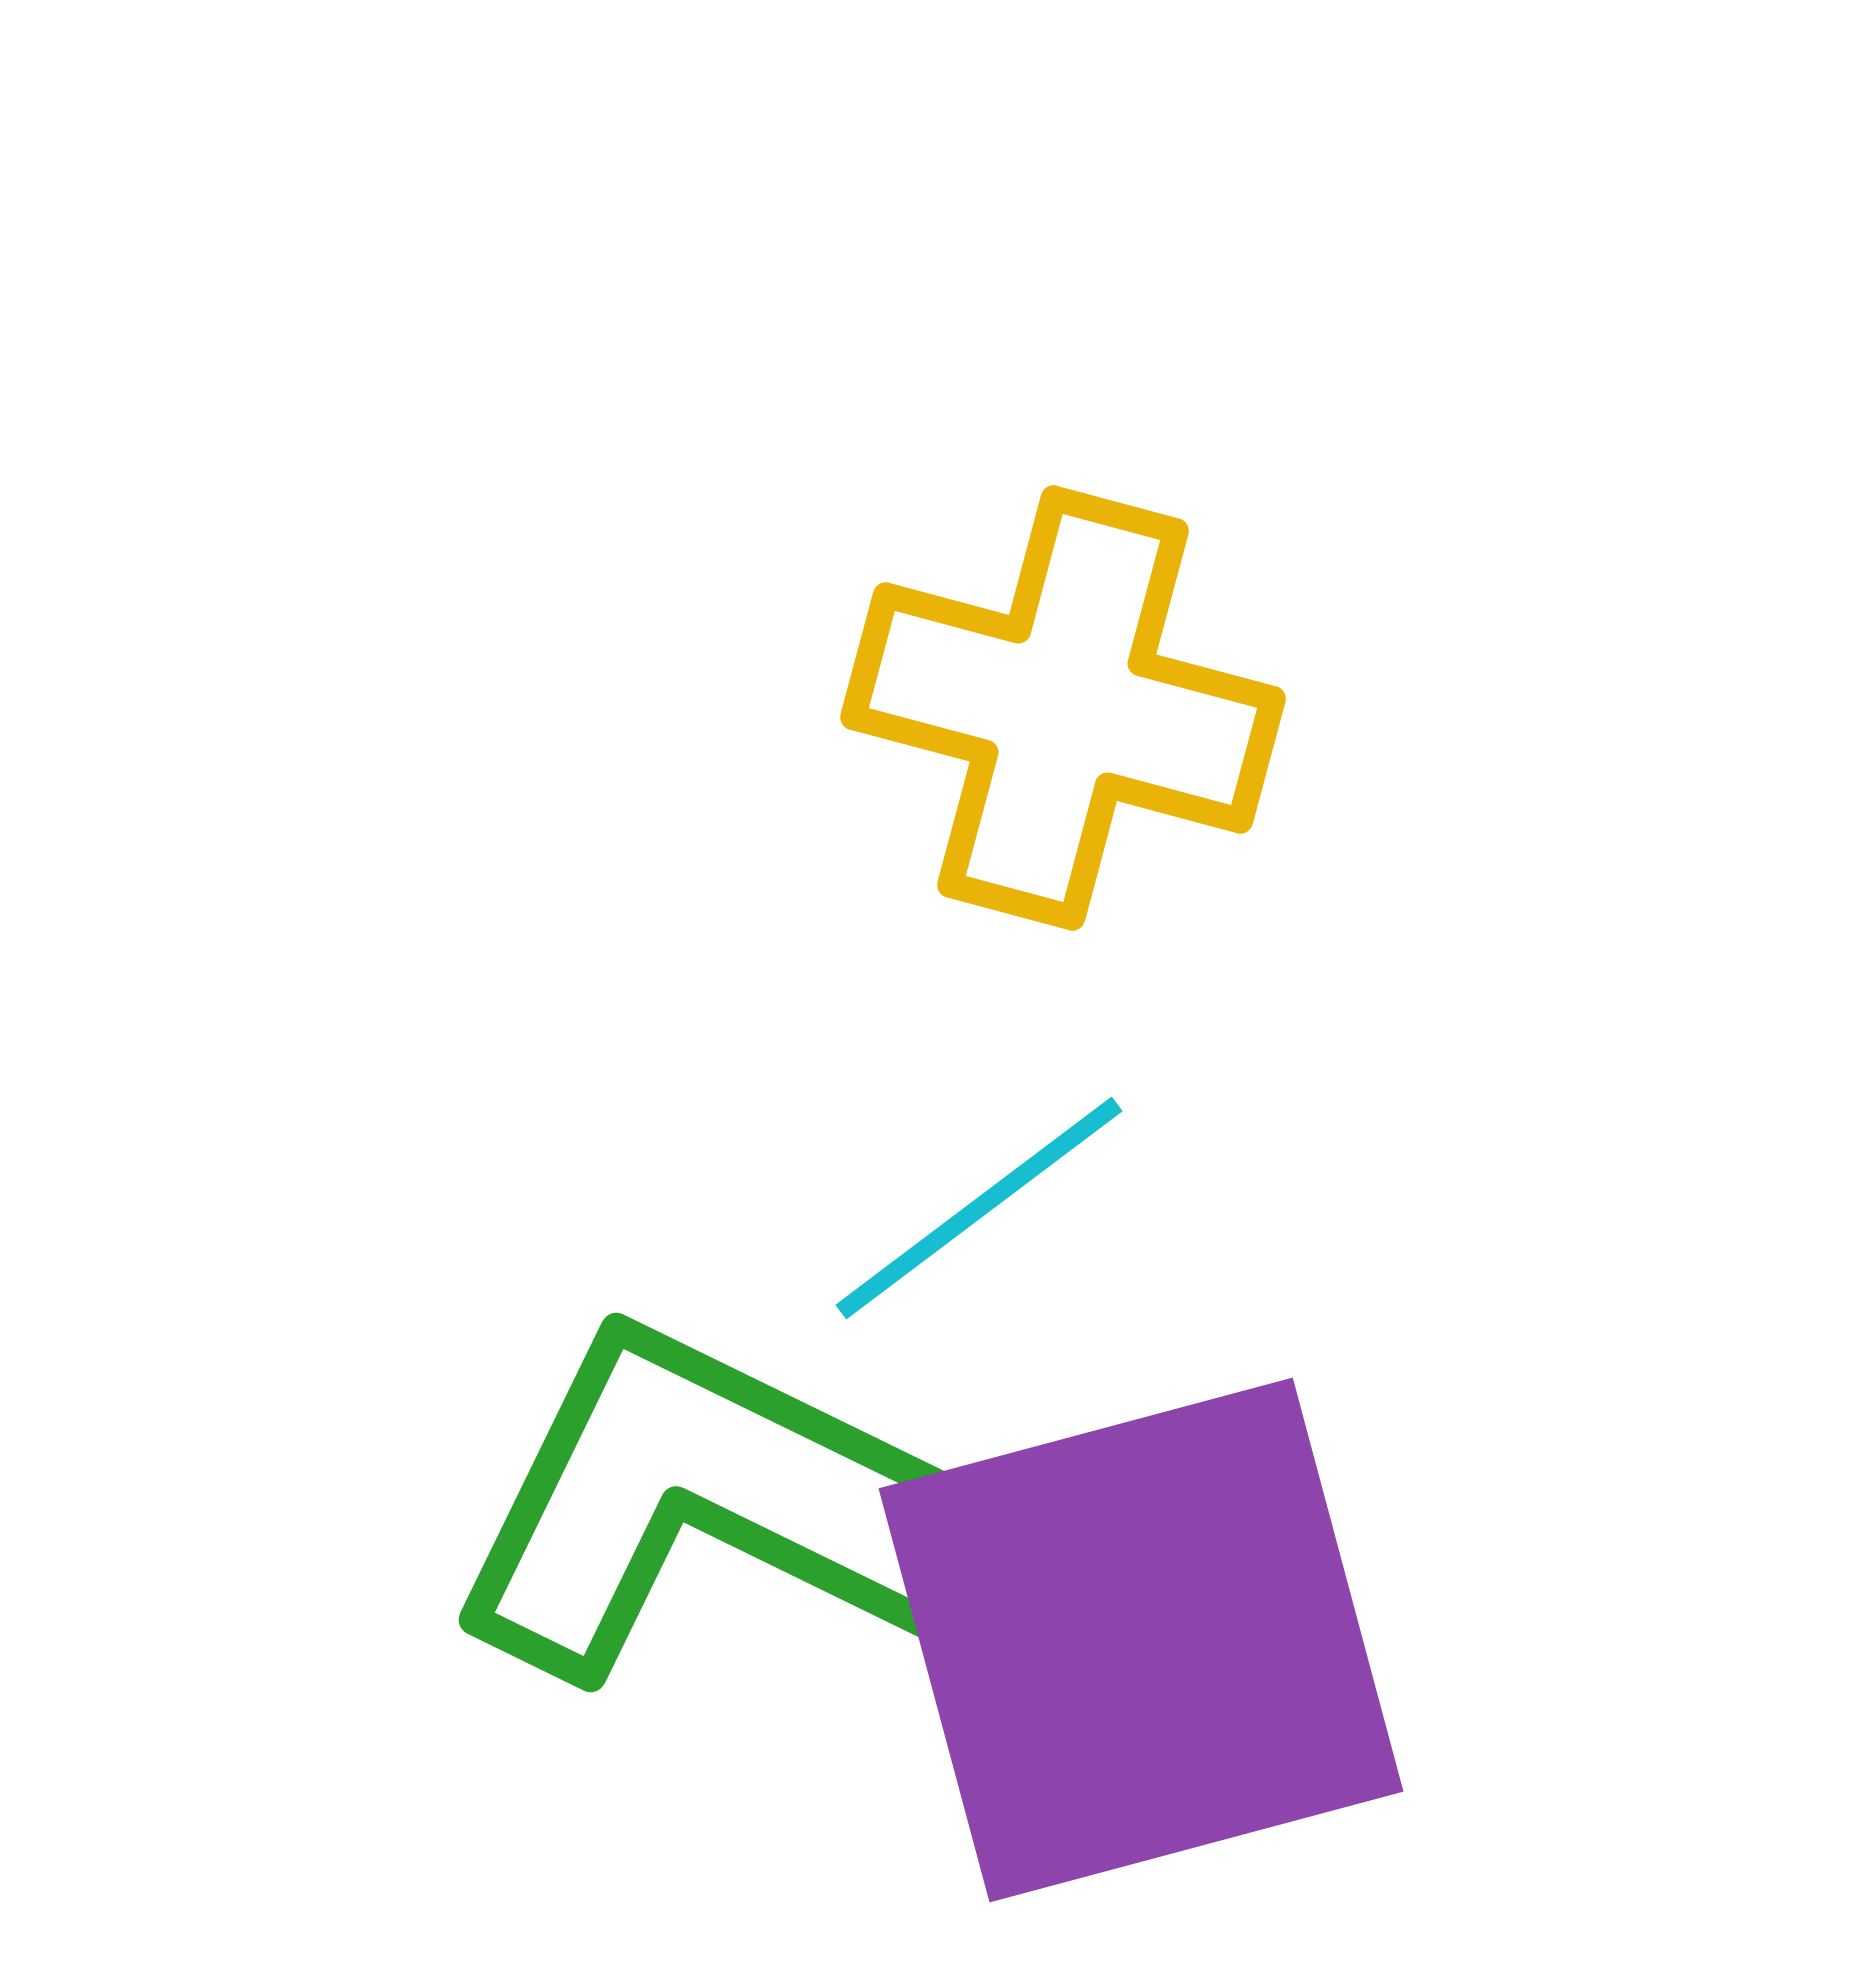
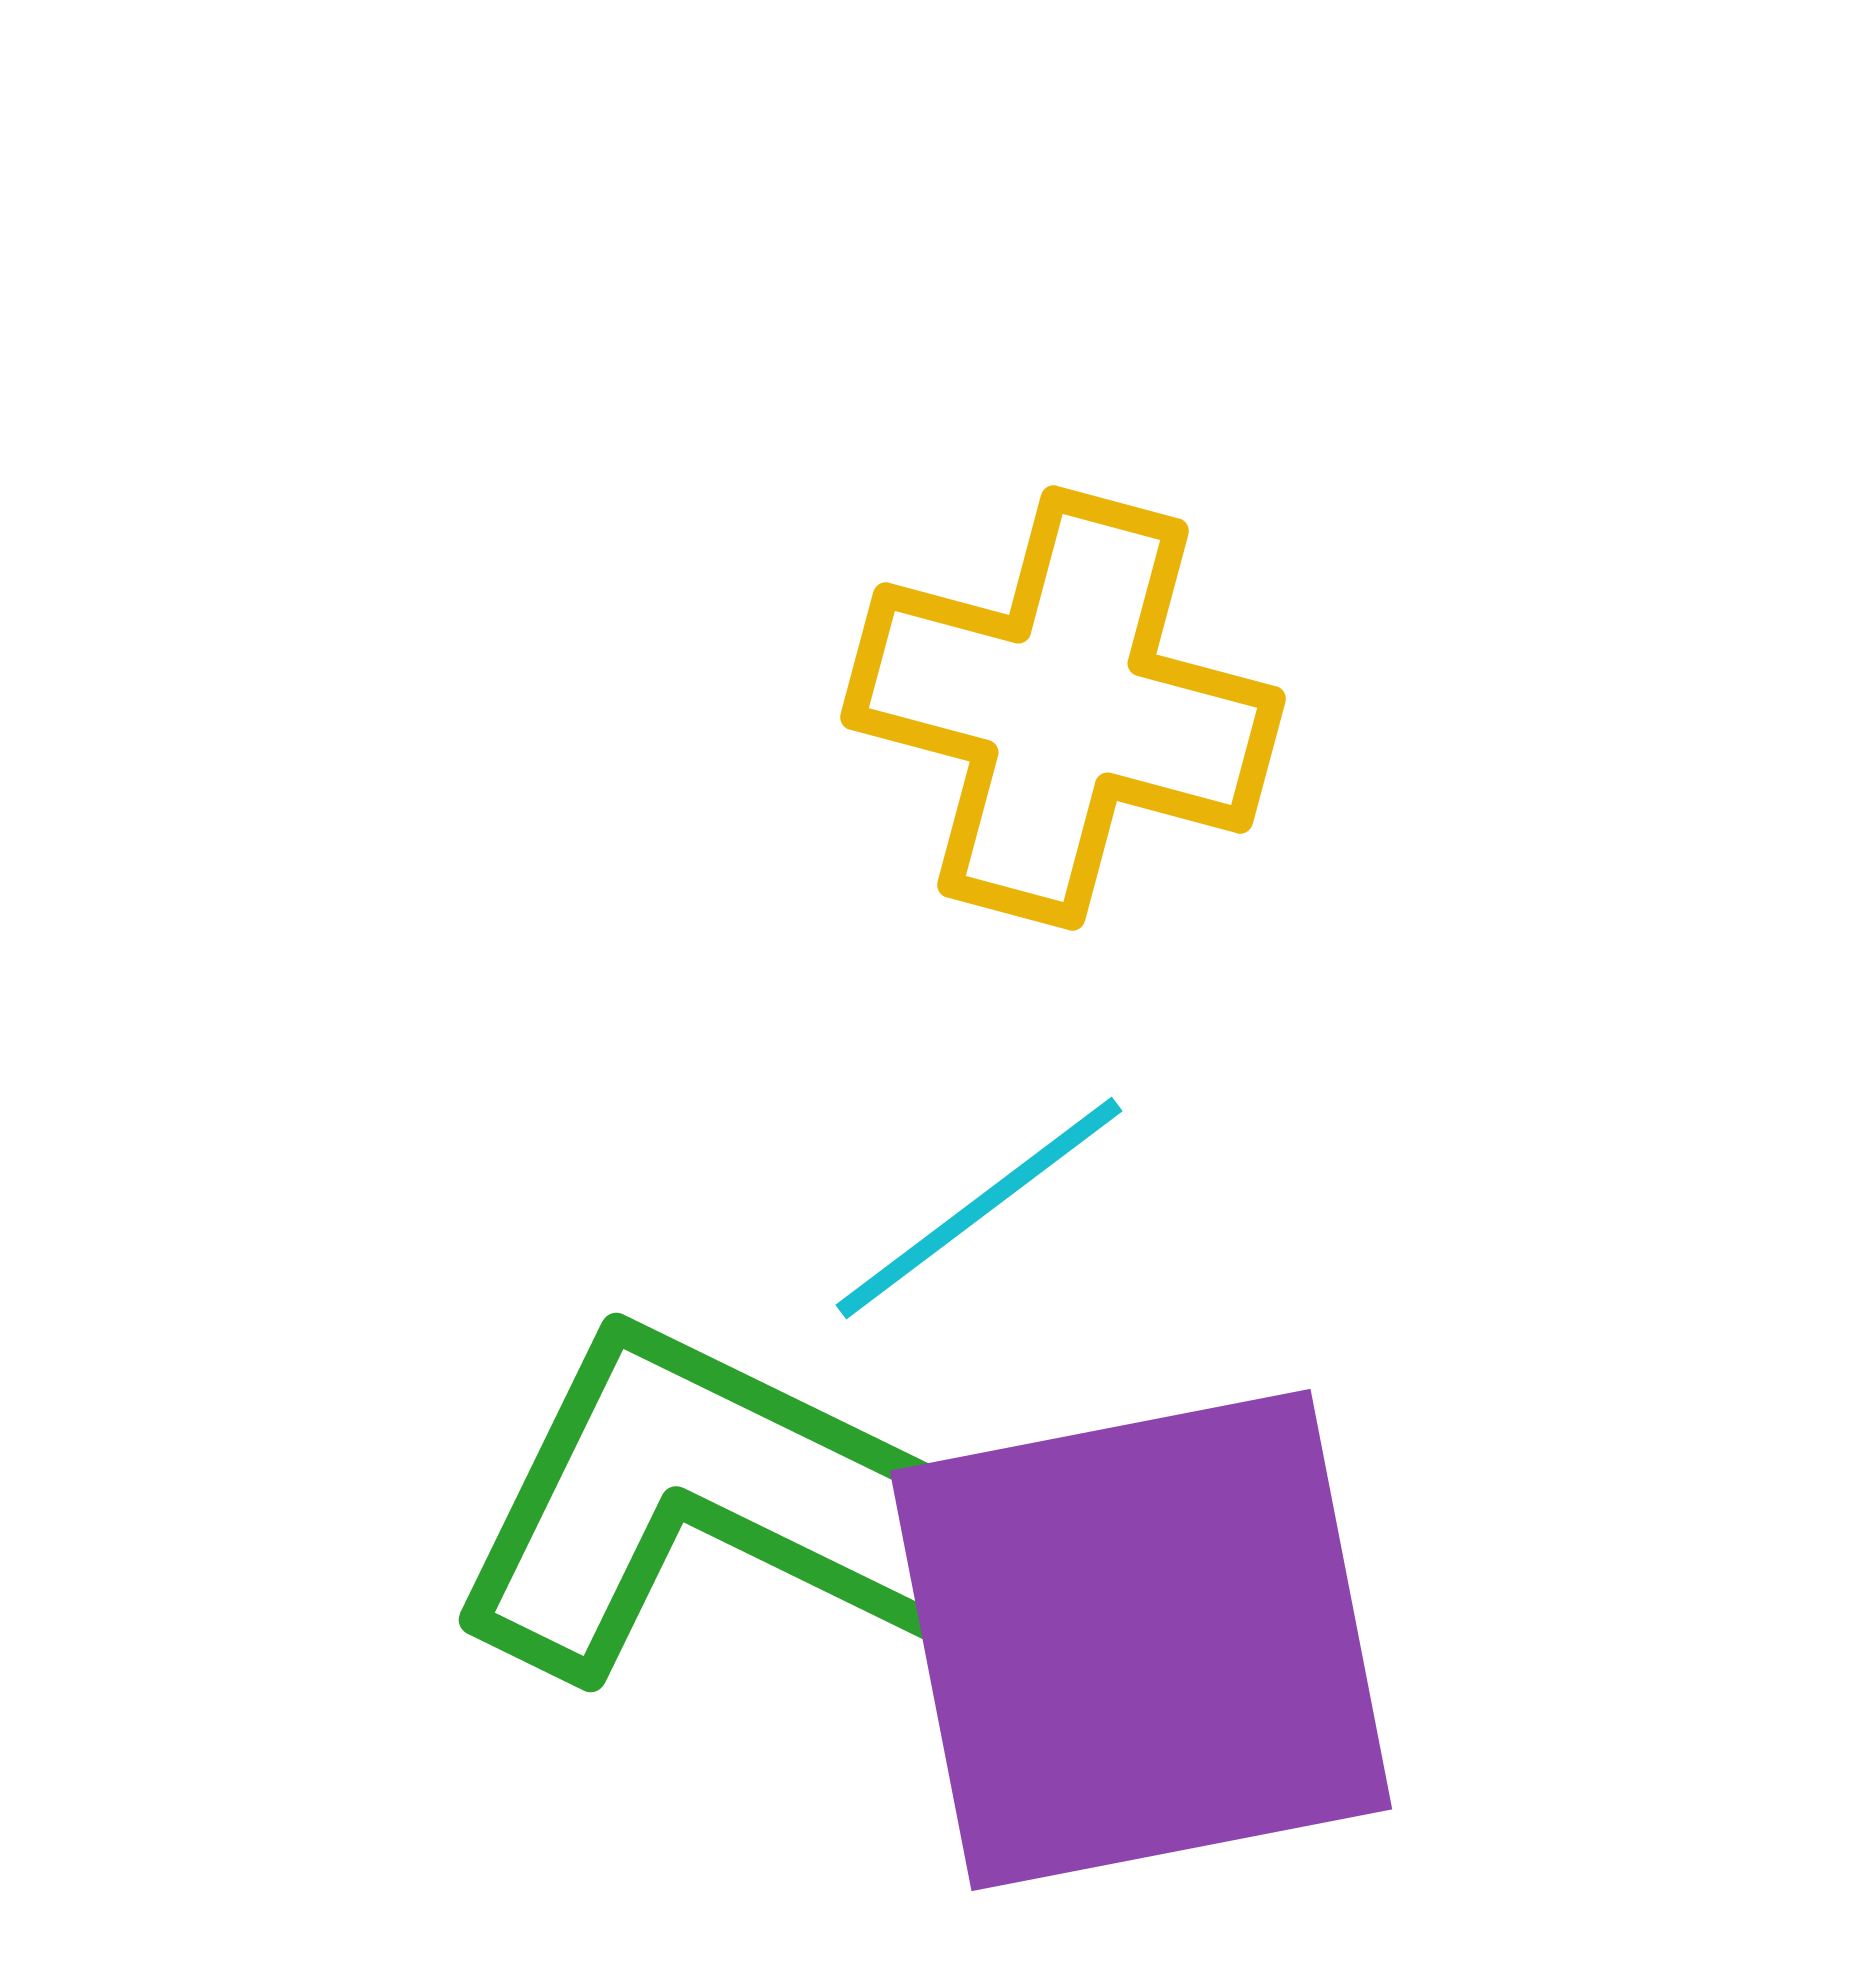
purple square: rotated 4 degrees clockwise
